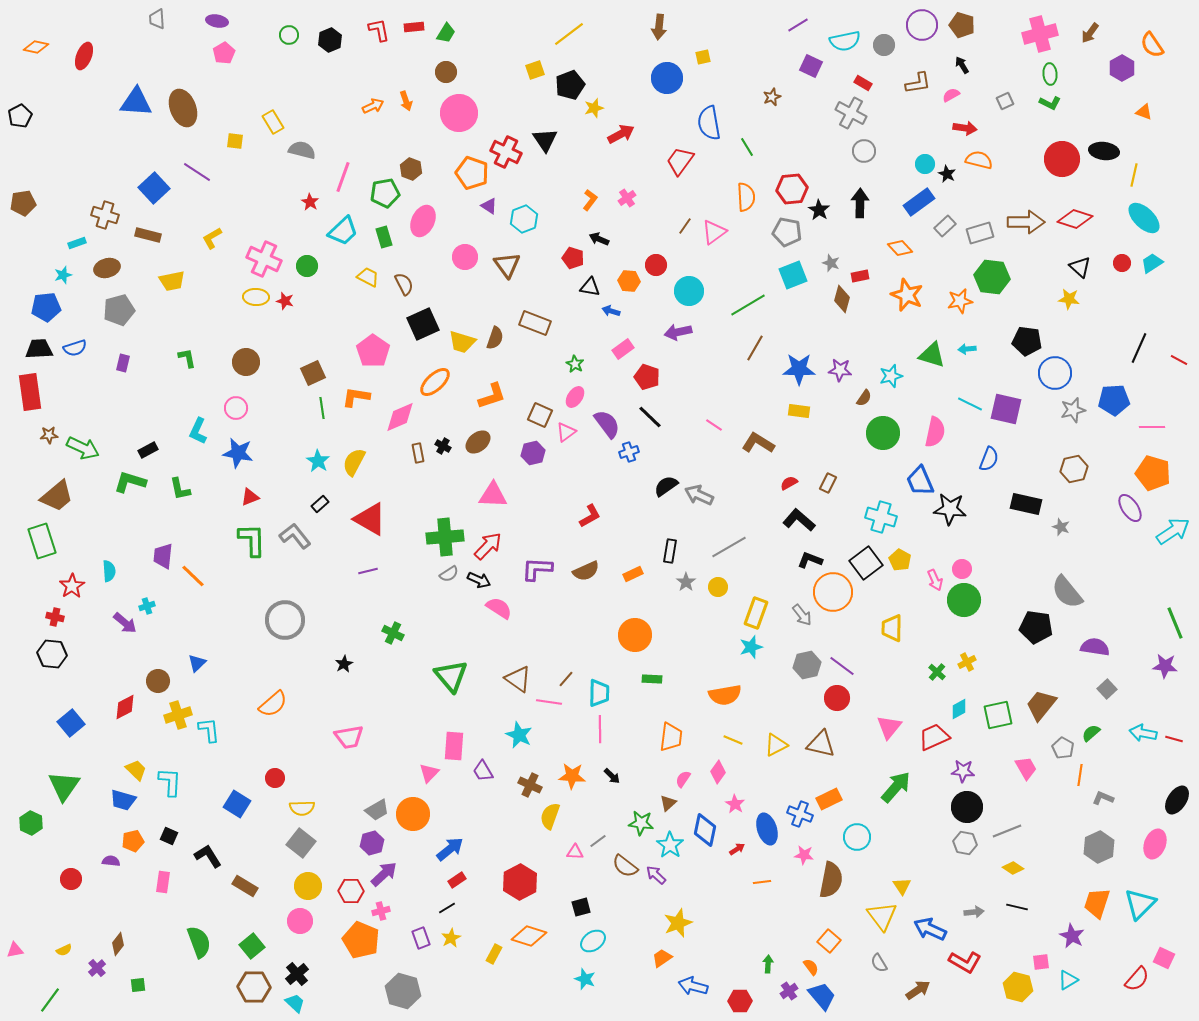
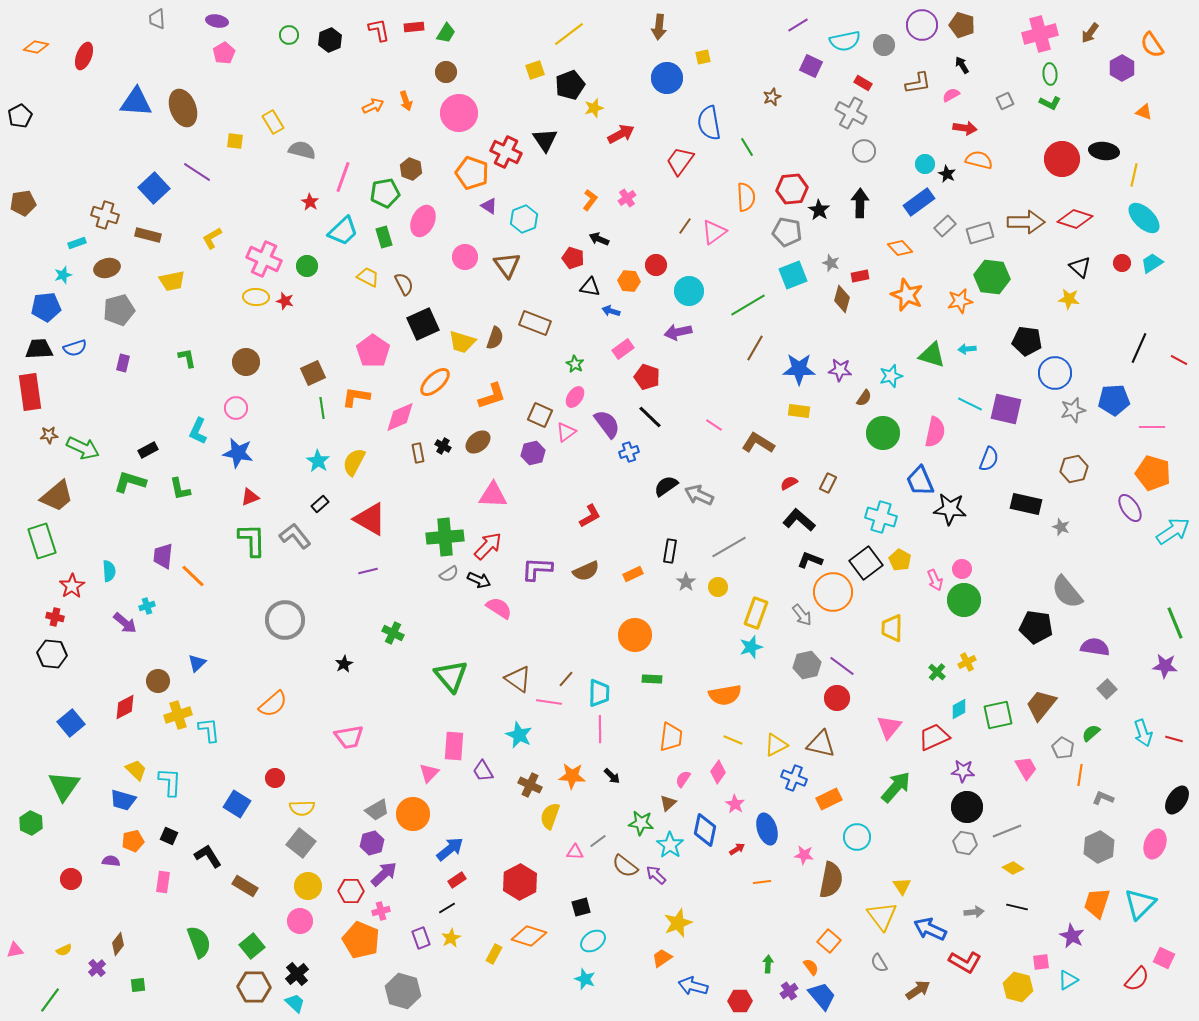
cyan arrow at (1143, 733): rotated 120 degrees counterclockwise
blue cross at (800, 814): moved 6 px left, 36 px up
